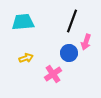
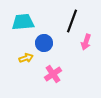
blue circle: moved 25 px left, 10 px up
